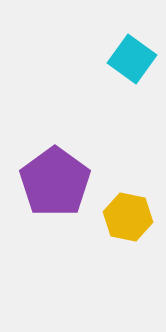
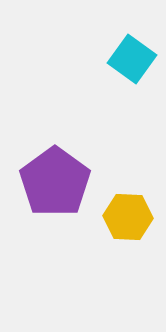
yellow hexagon: rotated 9 degrees counterclockwise
